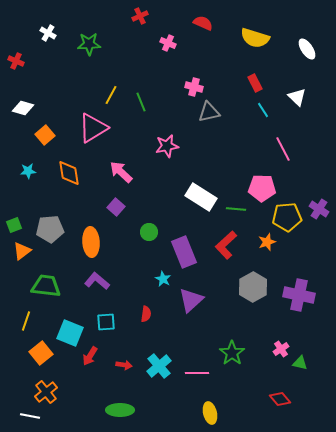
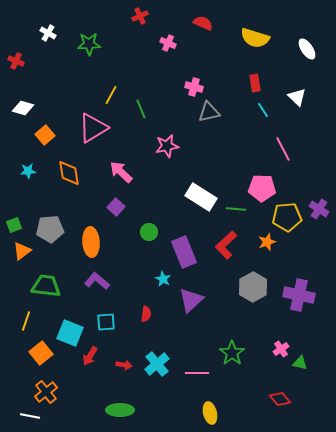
red rectangle at (255, 83): rotated 18 degrees clockwise
green line at (141, 102): moved 7 px down
cyan cross at (159, 366): moved 2 px left, 2 px up
